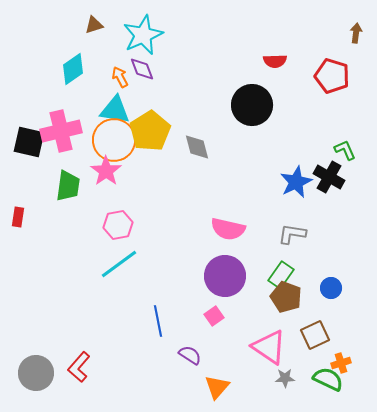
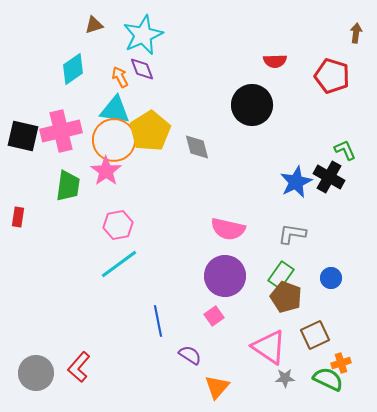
black square: moved 6 px left, 6 px up
blue circle: moved 10 px up
